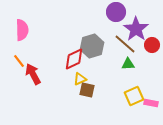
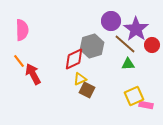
purple circle: moved 5 px left, 9 px down
brown square: rotated 14 degrees clockwise
pink rectangle: moved 5 px left, 2 px down
